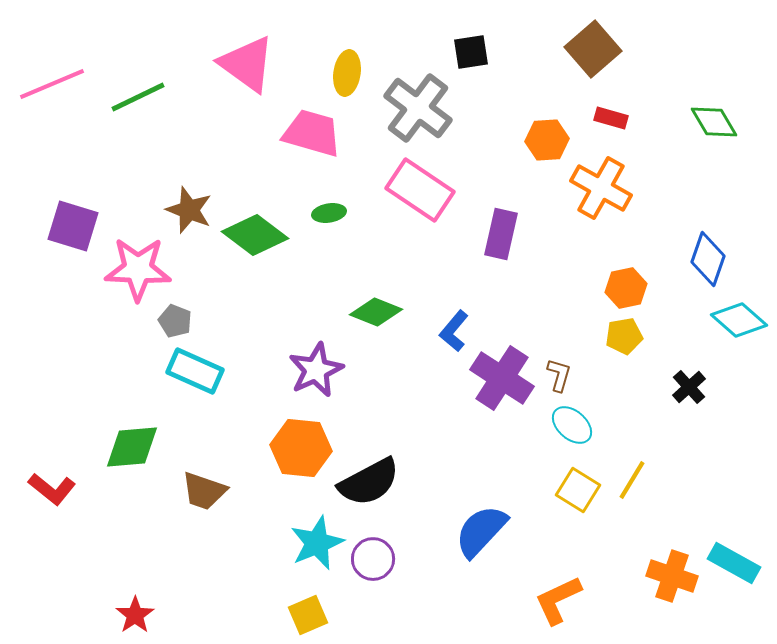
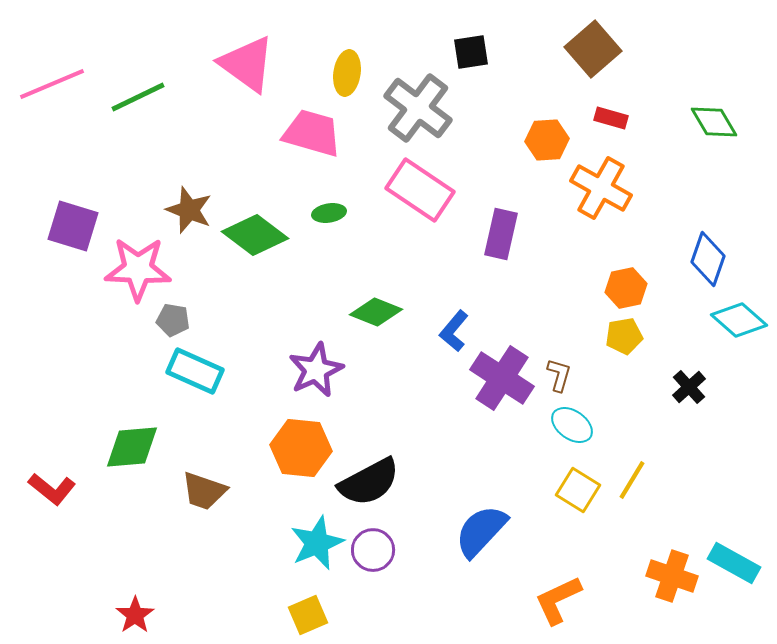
gray pentagon at (175, 321): moved 2 px left, 1 px up; rotated 12 degrees counterclockwise
cyan ellipse at (572, 425): rotated 6 degrees counterclockwise
purple circle at (373, 559): moved 9 px up
